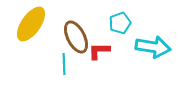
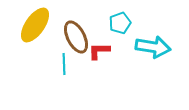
yellow ellipse: moved 4 px right, 1 px down
